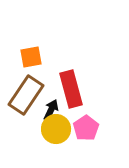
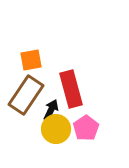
orange square: moved 3 px down
